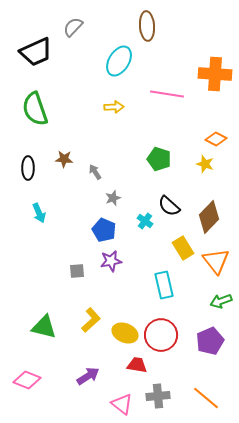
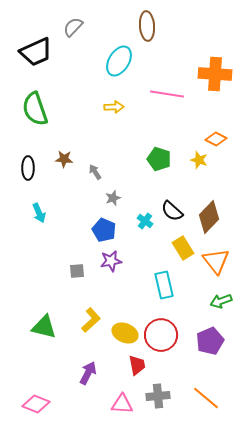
yellow star: moved 6 px left, 4 px up
black semicircle: moved 3 px right, 5 px down
red trapezoid: rotated 70 degrees clockwise
purple arrow: moved 3 px up; rotated 30 degrees counterclockwise
pink diamond: moved 9 px right, 24 px down
pink triangle: rotated 35 degrees counterclockwise
